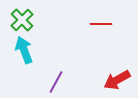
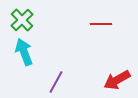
cyan arrow: moved 2 px down
